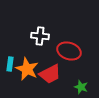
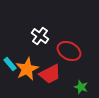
white cross: rotated 30 degrees clockwise
red ellipse: rotated 10 degrees clockwise
cyan rectangle: rotated 48 degrees counterclockwise
orange star: rotated 20 degrees clockwise
